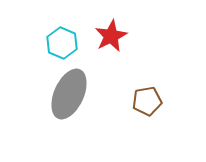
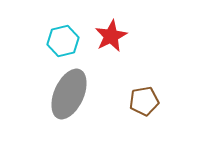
cyan hexagon: moved 1 px right, 2 px up; rotated 24 degrees clockwise
brown pentagon: moved 3 px left
